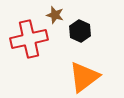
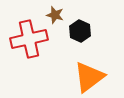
orange triangle: moved 5 px right
